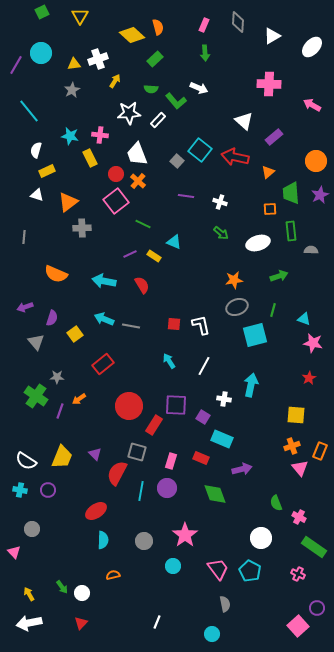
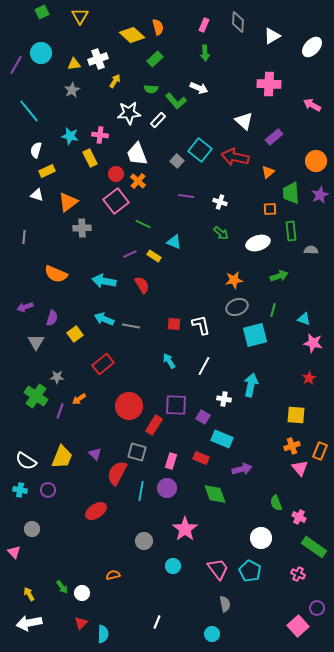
gray triangle at (36, 342): rotated 12 degrees clockwise
pink star at (185, 535): moved 6 px up
cyan semicircle at (103, 540): moved 94 px down
